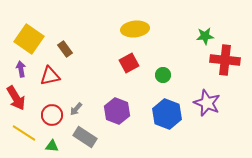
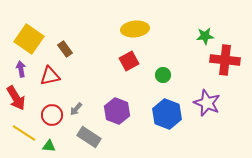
red square: moved 2 px up
gray rectangle: moved 4 px right
green triangle: moved 3 px left
